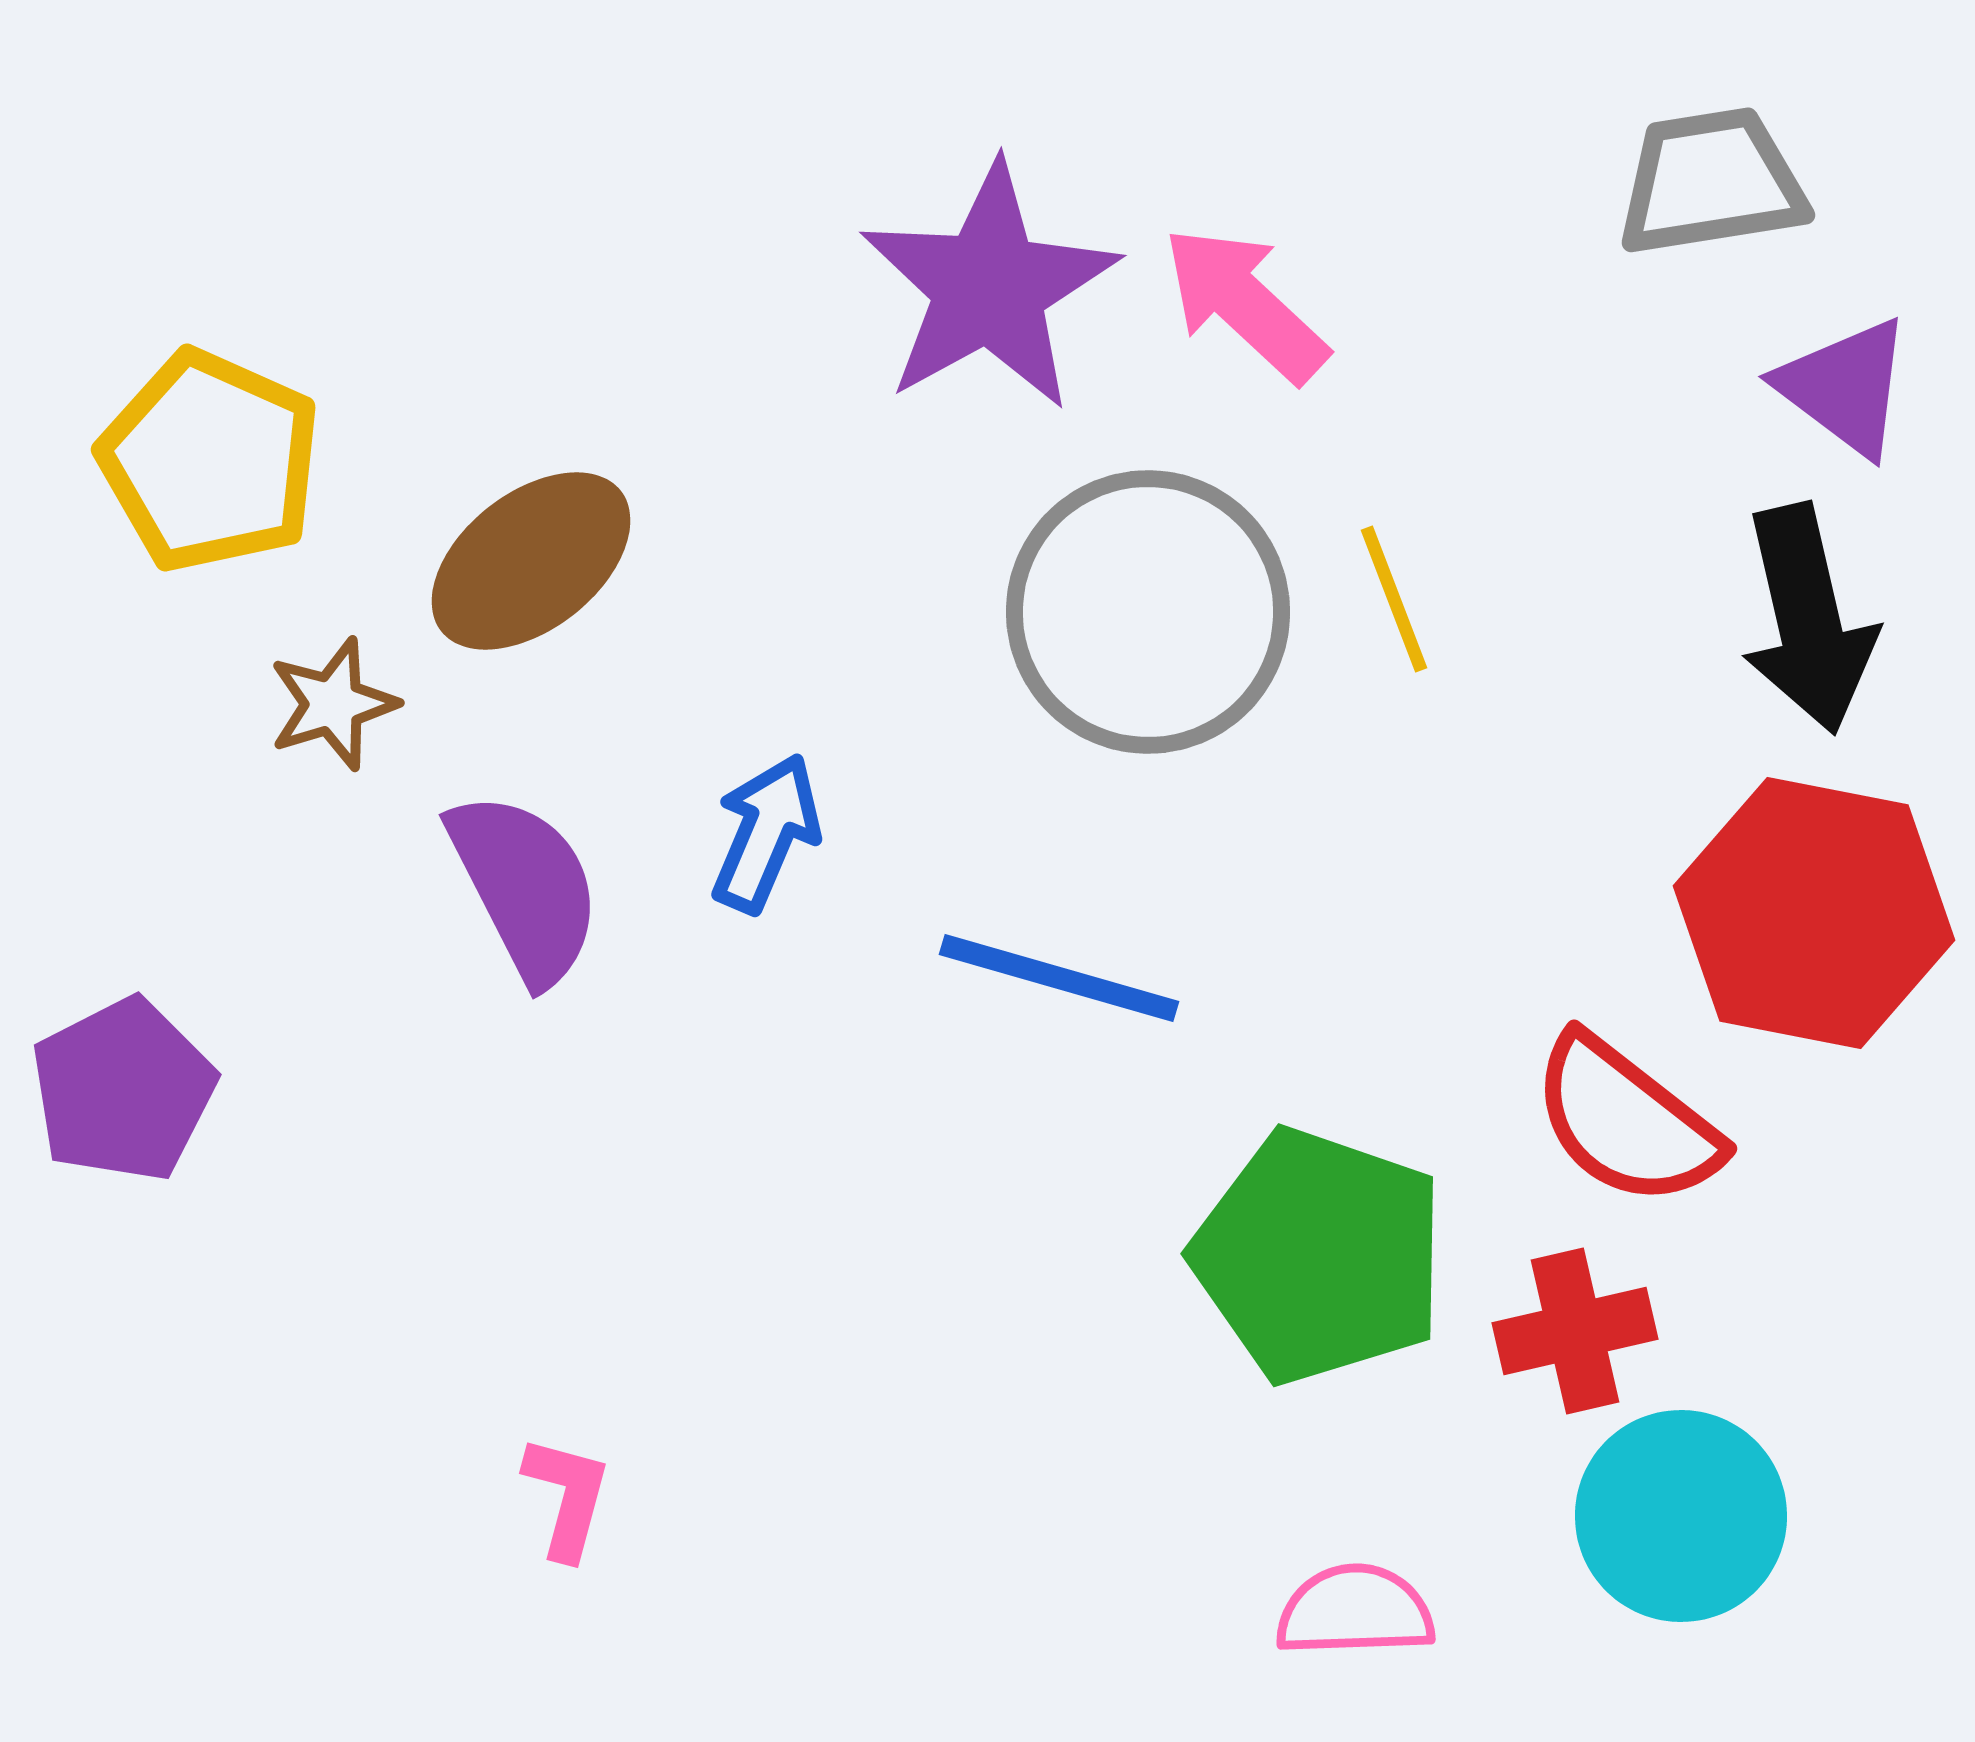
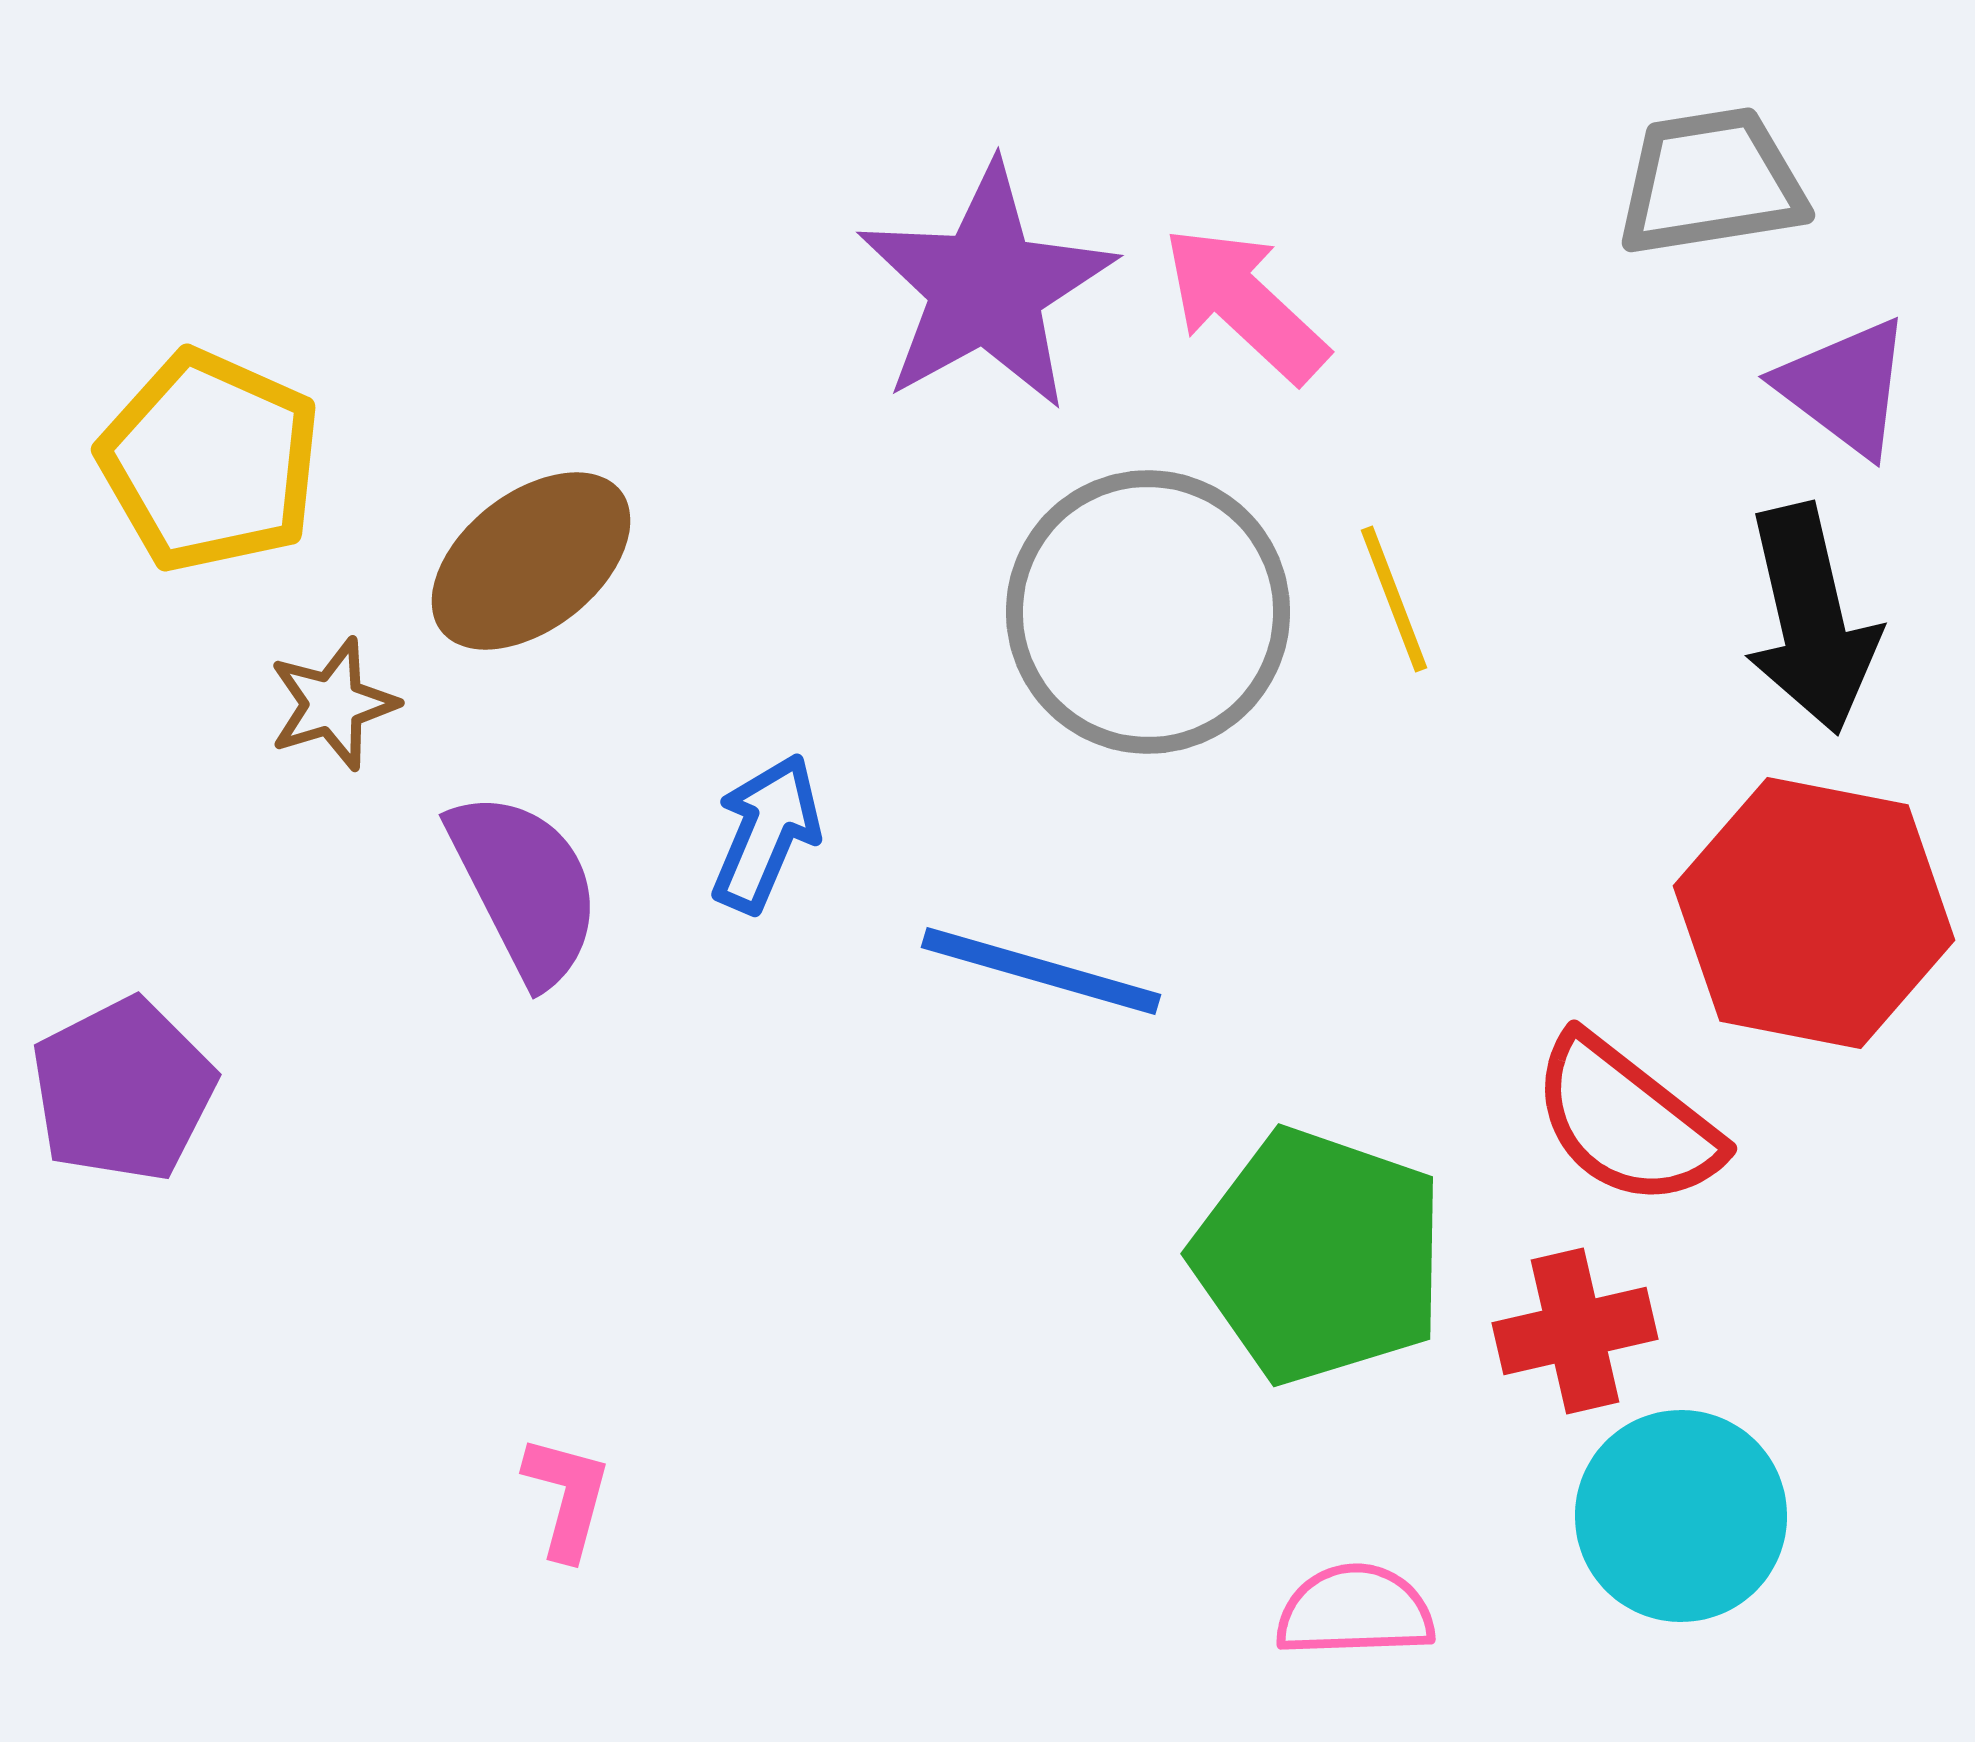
purple star: moved 3 px left
black arrow: moved 3 px right
blue line: moved 18 px left, 7 px up
